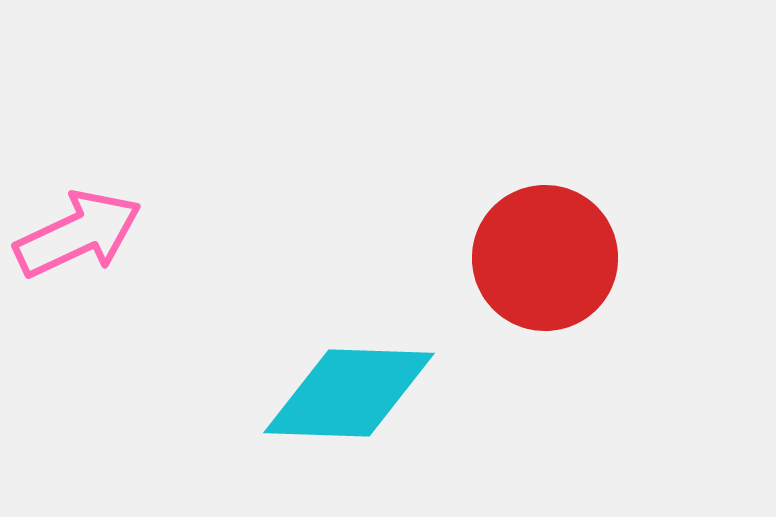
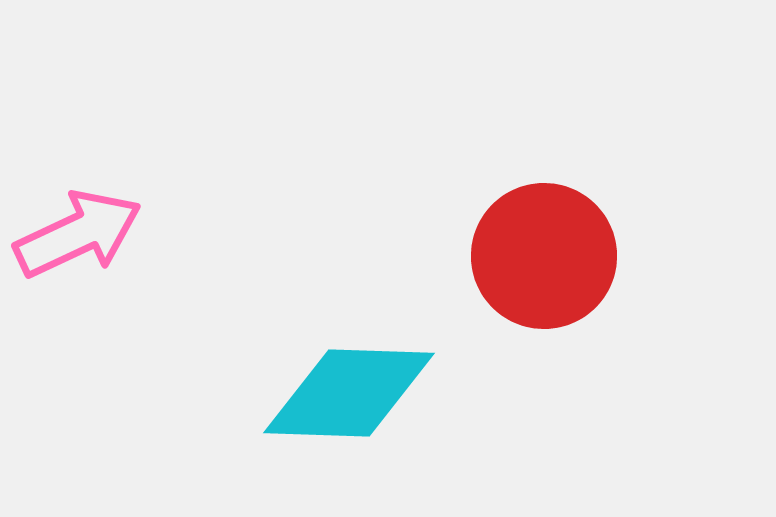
red circle: moved 1 px left, 2 px up
